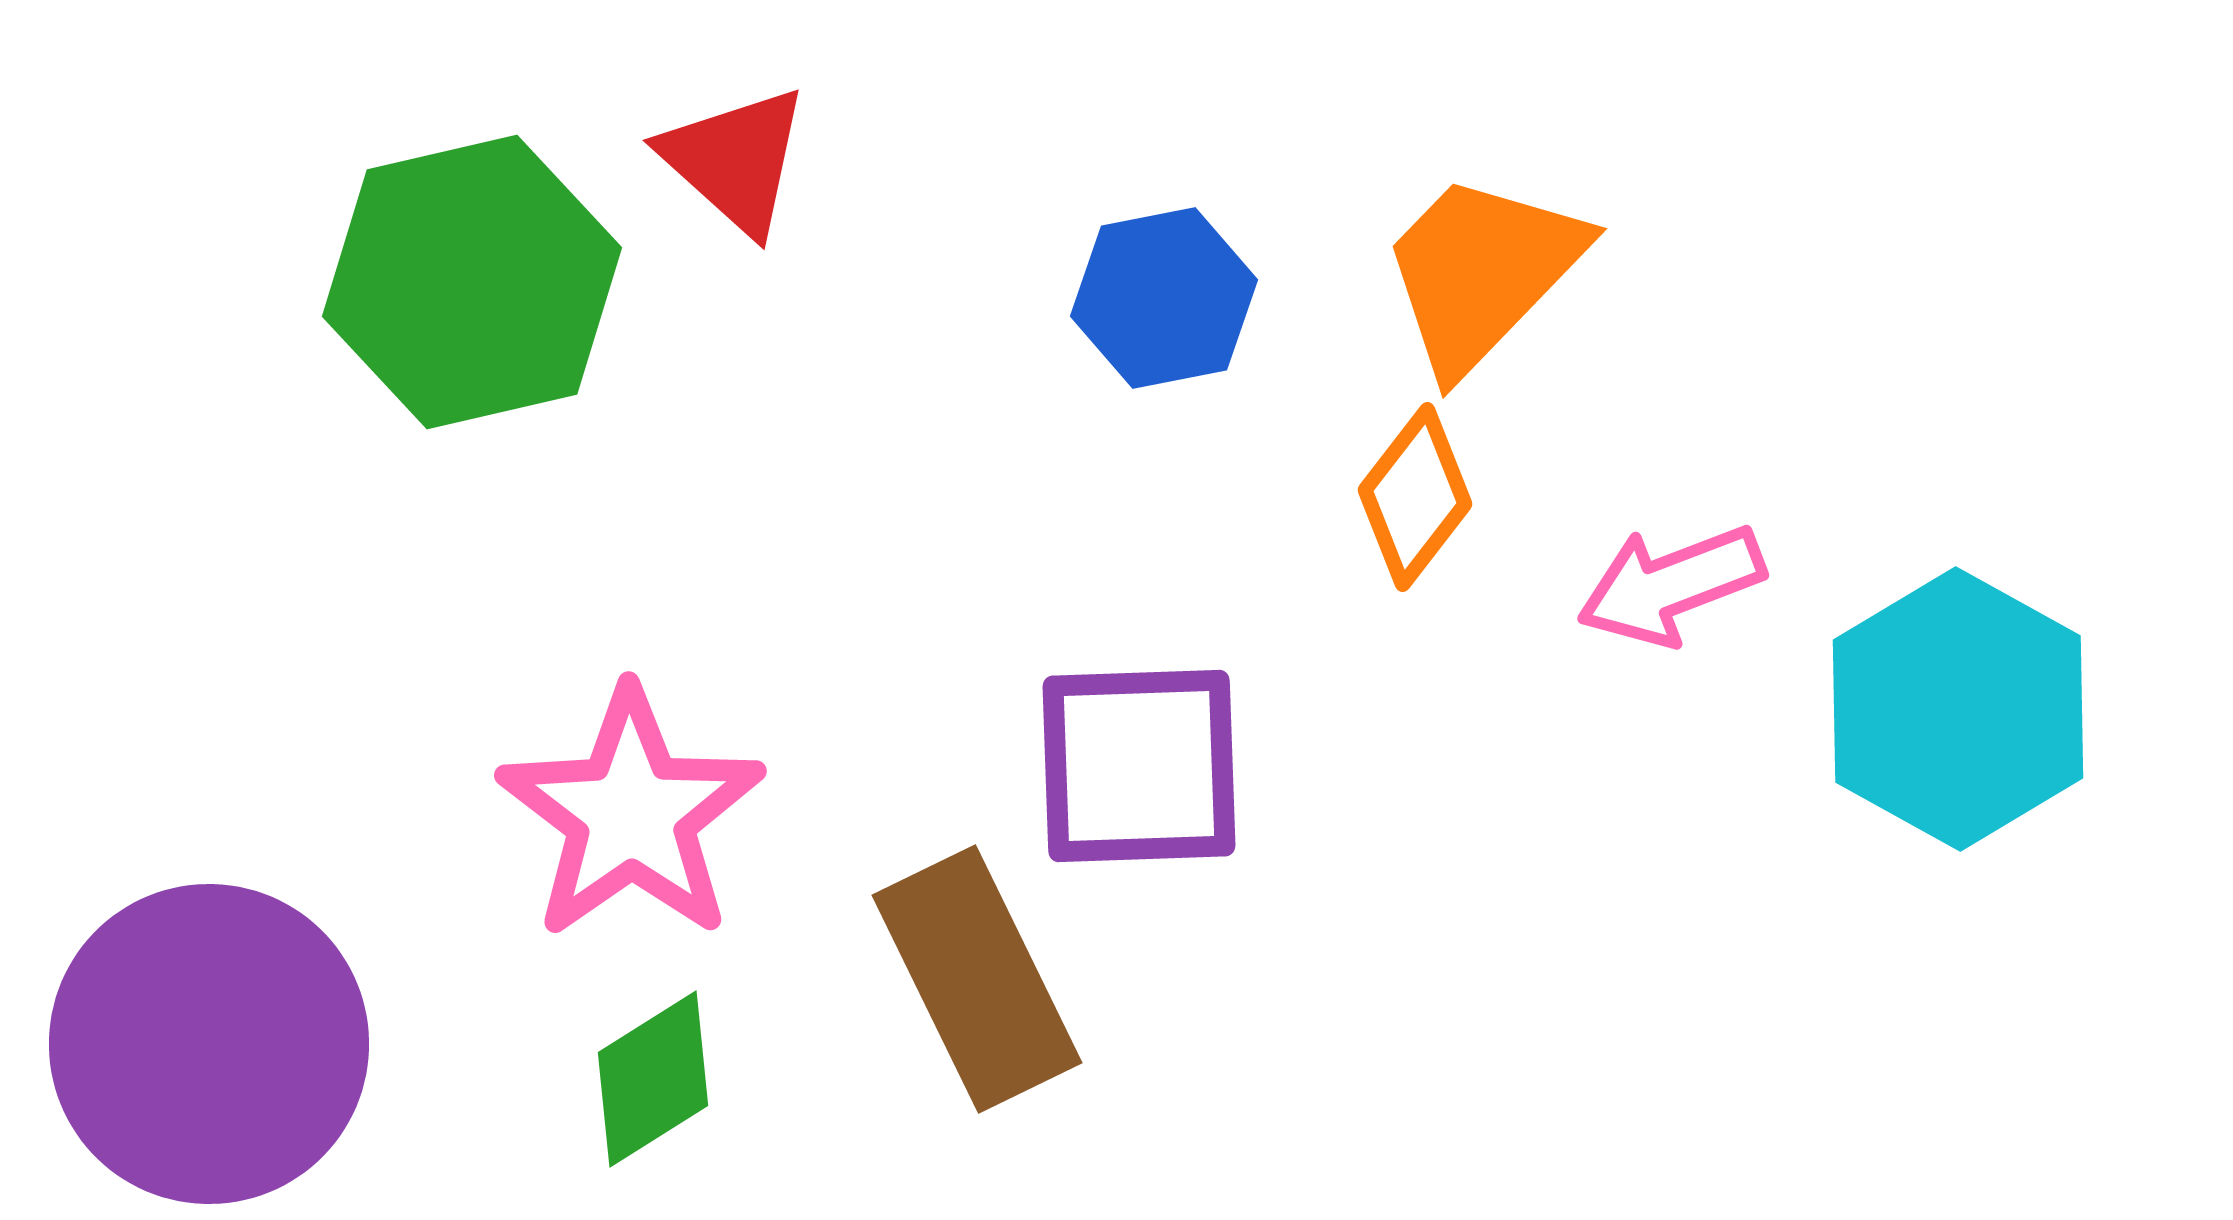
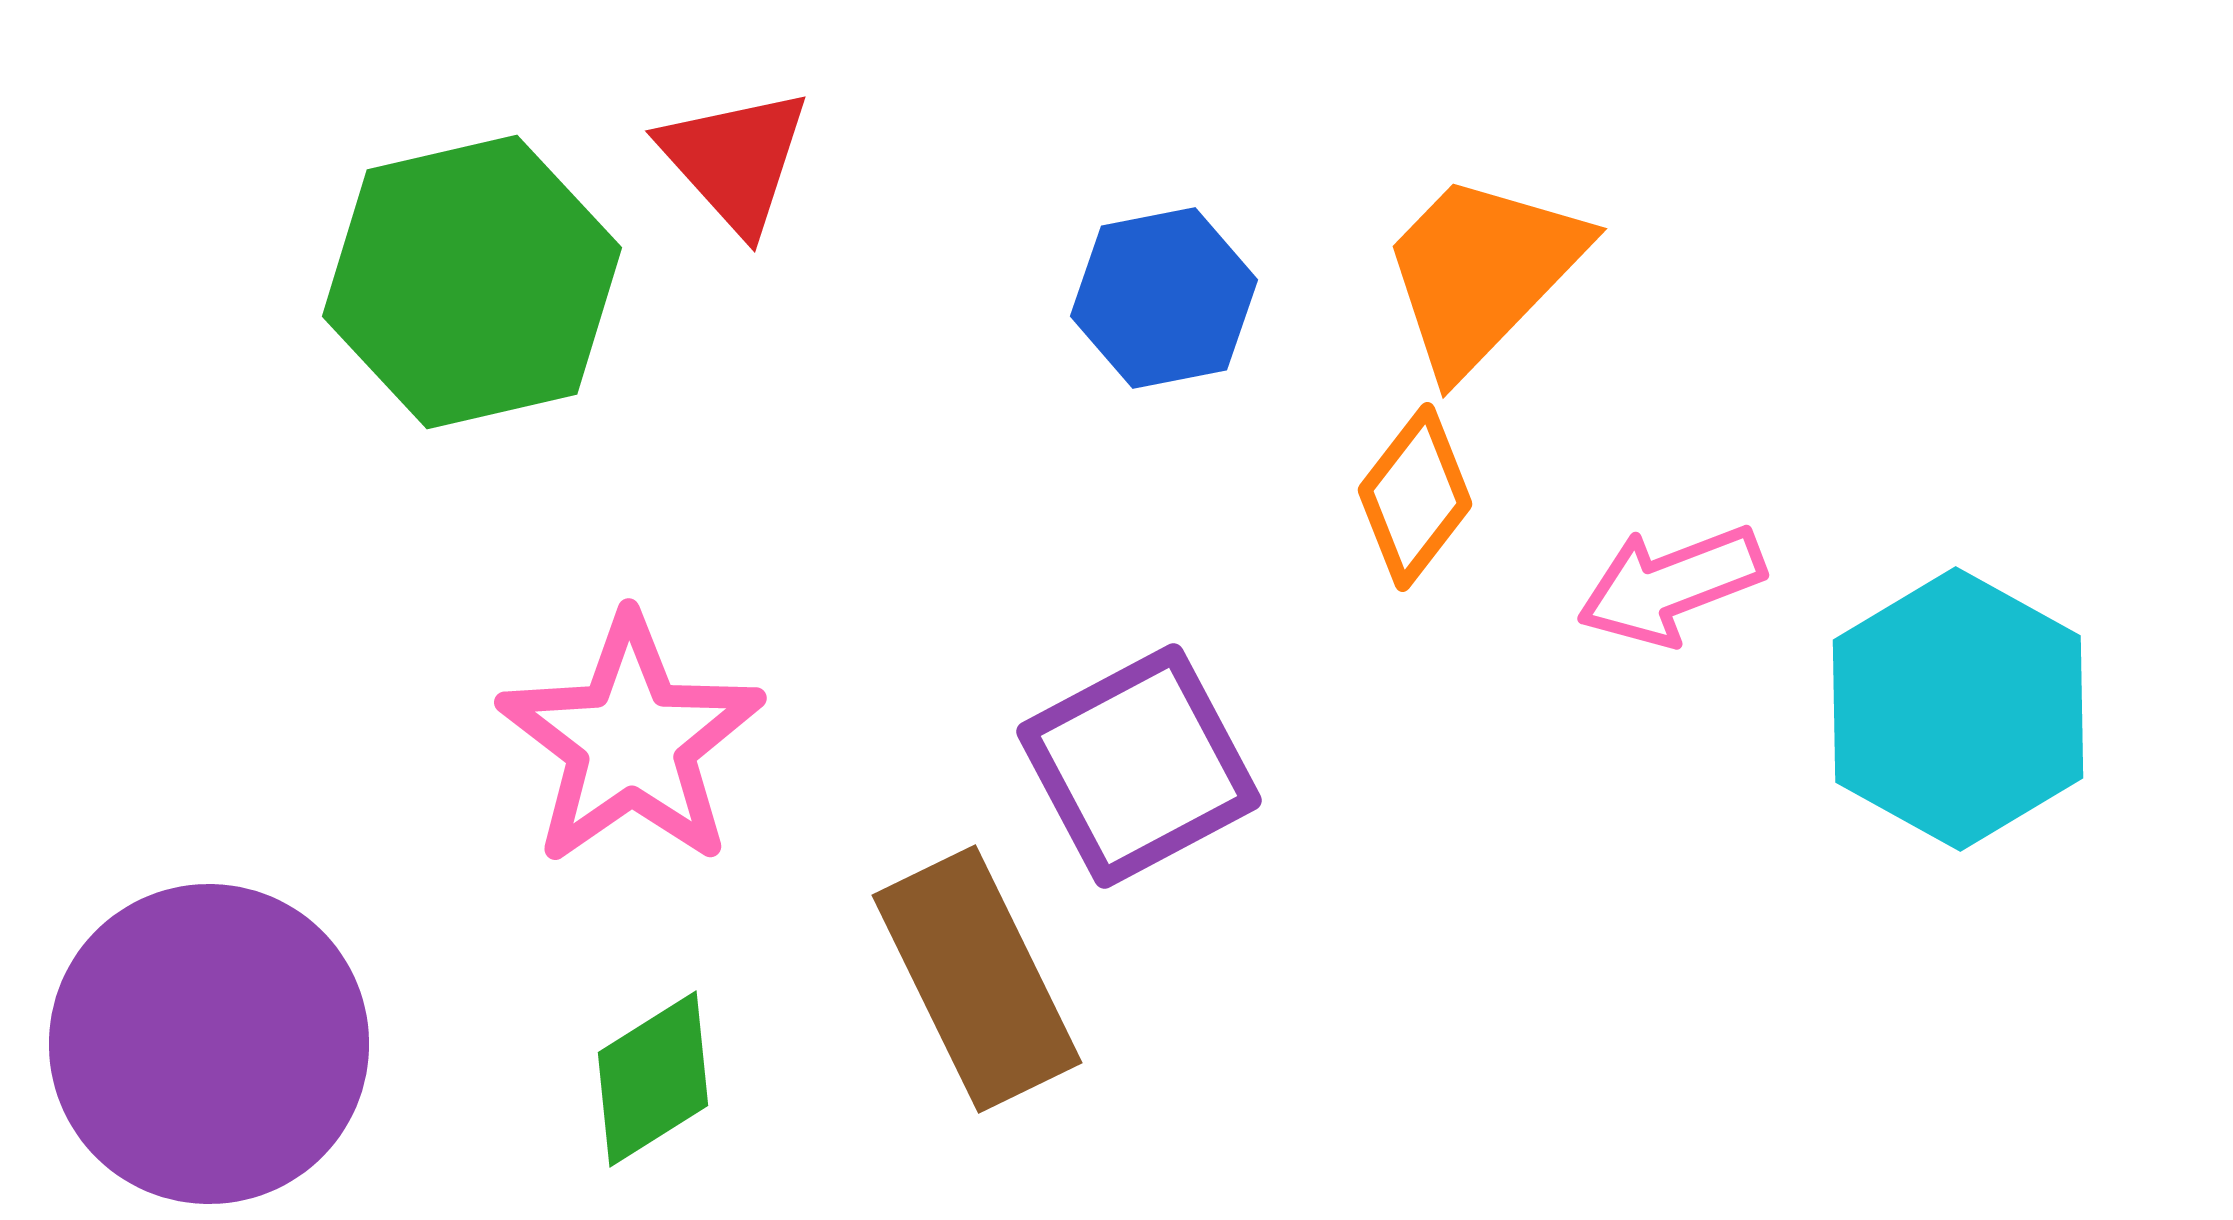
red triangle: rotated 6 degrees clockwise
purple square: rotated 26 degrees counterclockwise
pink star: moved 73 px up
